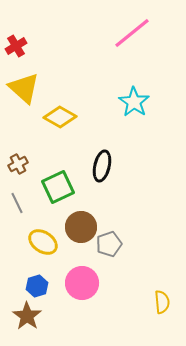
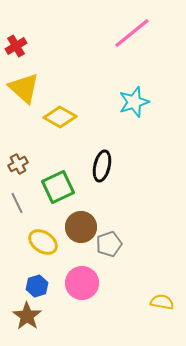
cyan star: rotated 20 degrees clockwise
yellow semicircle: rotated 75 degrees counterclockwise
